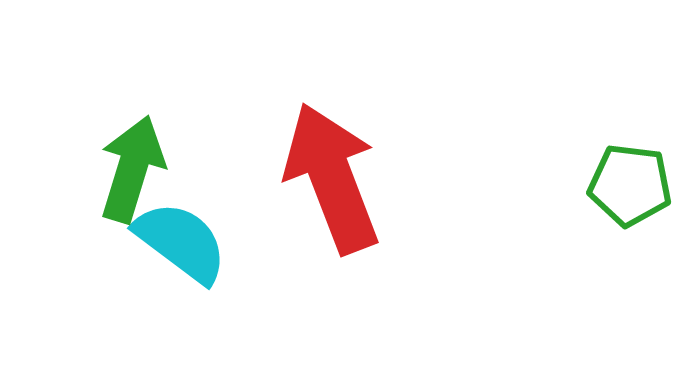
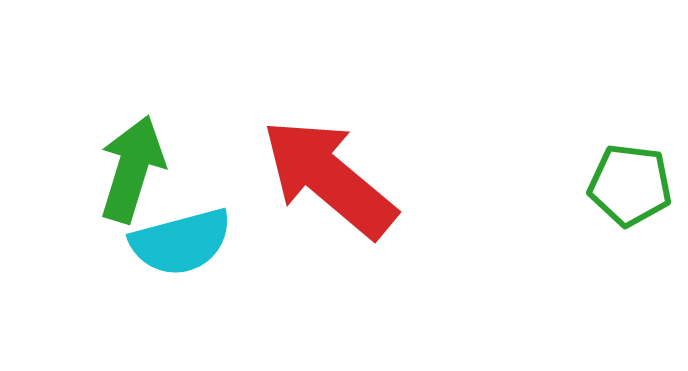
red arrow: moved 3 px left; rotated 29 degrees counterclockwise
cyan semicircle: rotated 128 degrees clockwise
